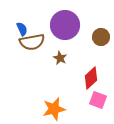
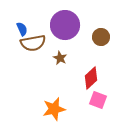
brown semicircle: moved 1 px right, 1 px down
